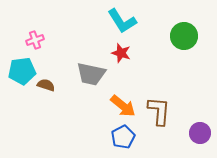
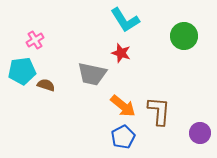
cyan L-shape: moved 3 px right, 1 px up
pink cross: rotated 12 degrees counterclockwise
gray trapezoid: moved 1 px right
